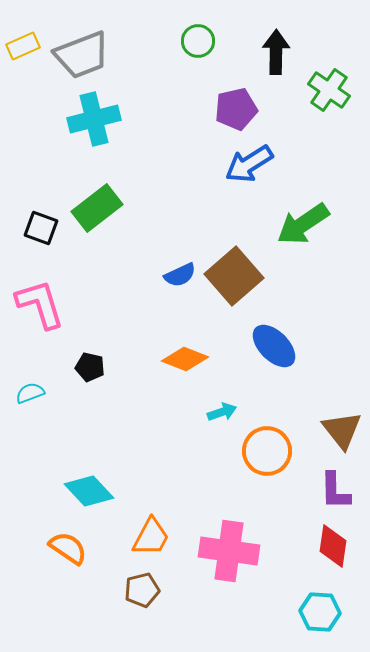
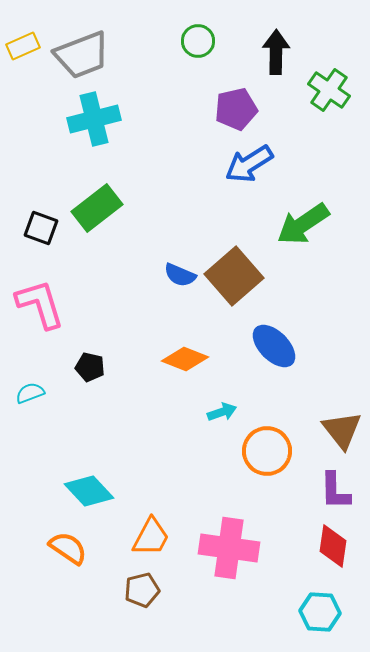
blue semicircle: rotated 48 degrees clockwise
pink cross: moved 3 px up
